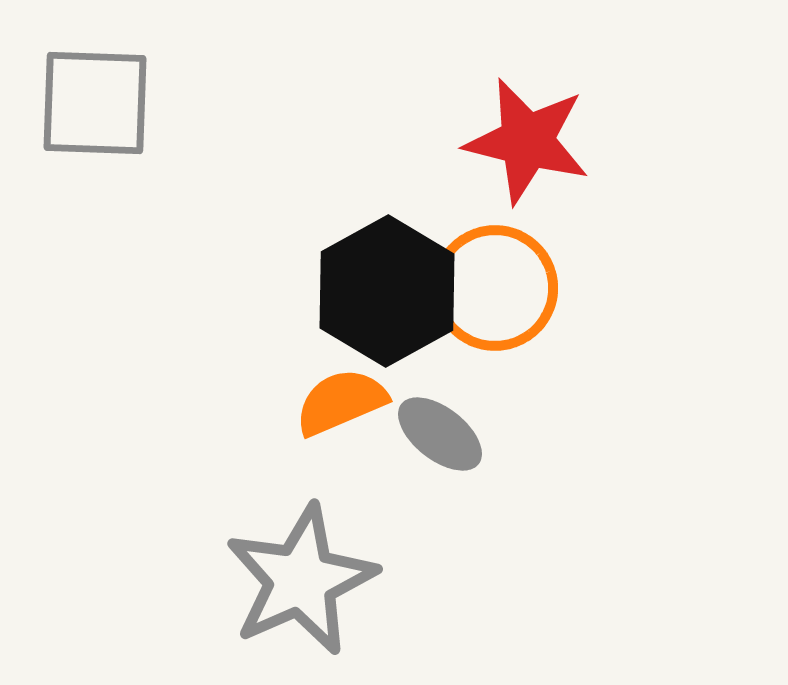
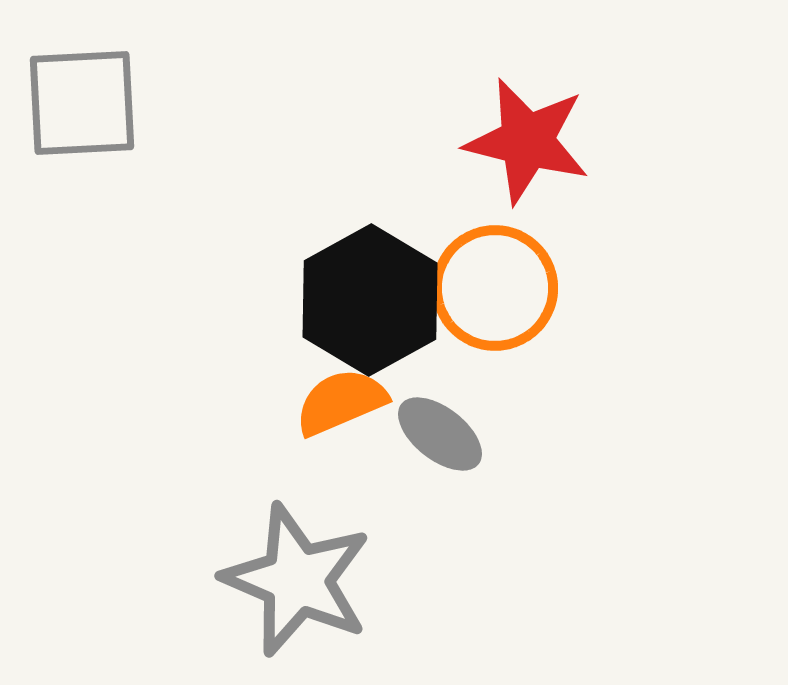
gray square: moved 13 px left; rotated 5 degrees counterclockwise
black hexagon: moved 17 px left, 9 px down
gray star: moved 4 px left; rotated 25 degrees counterclockwise
